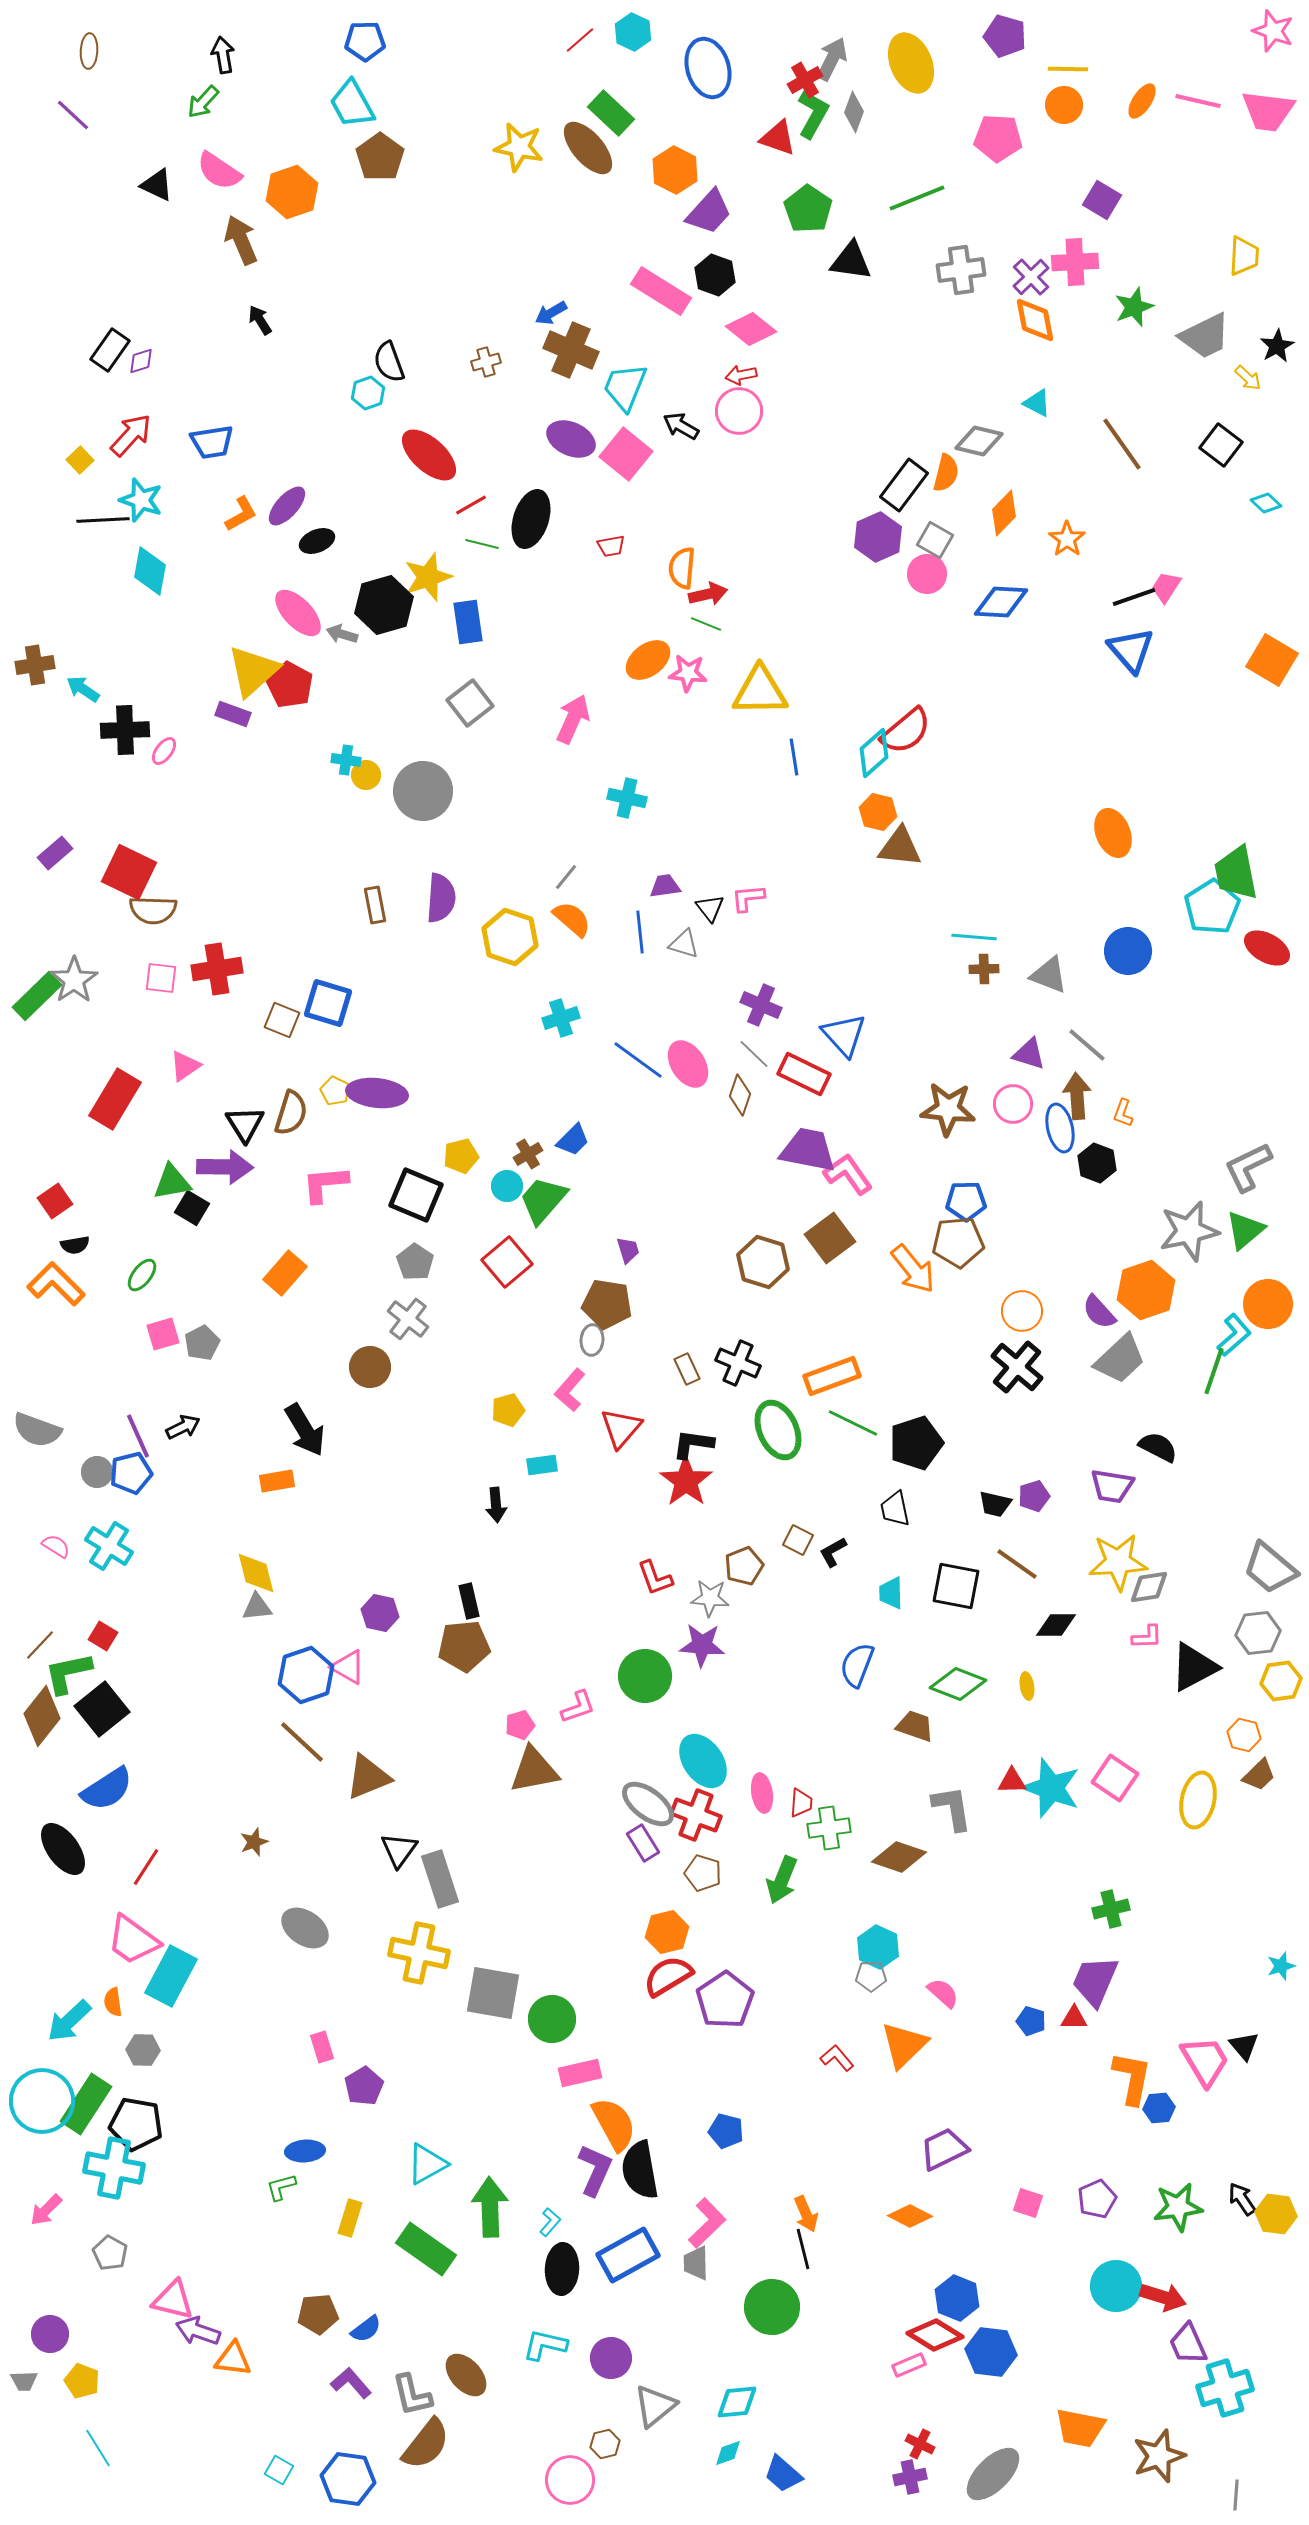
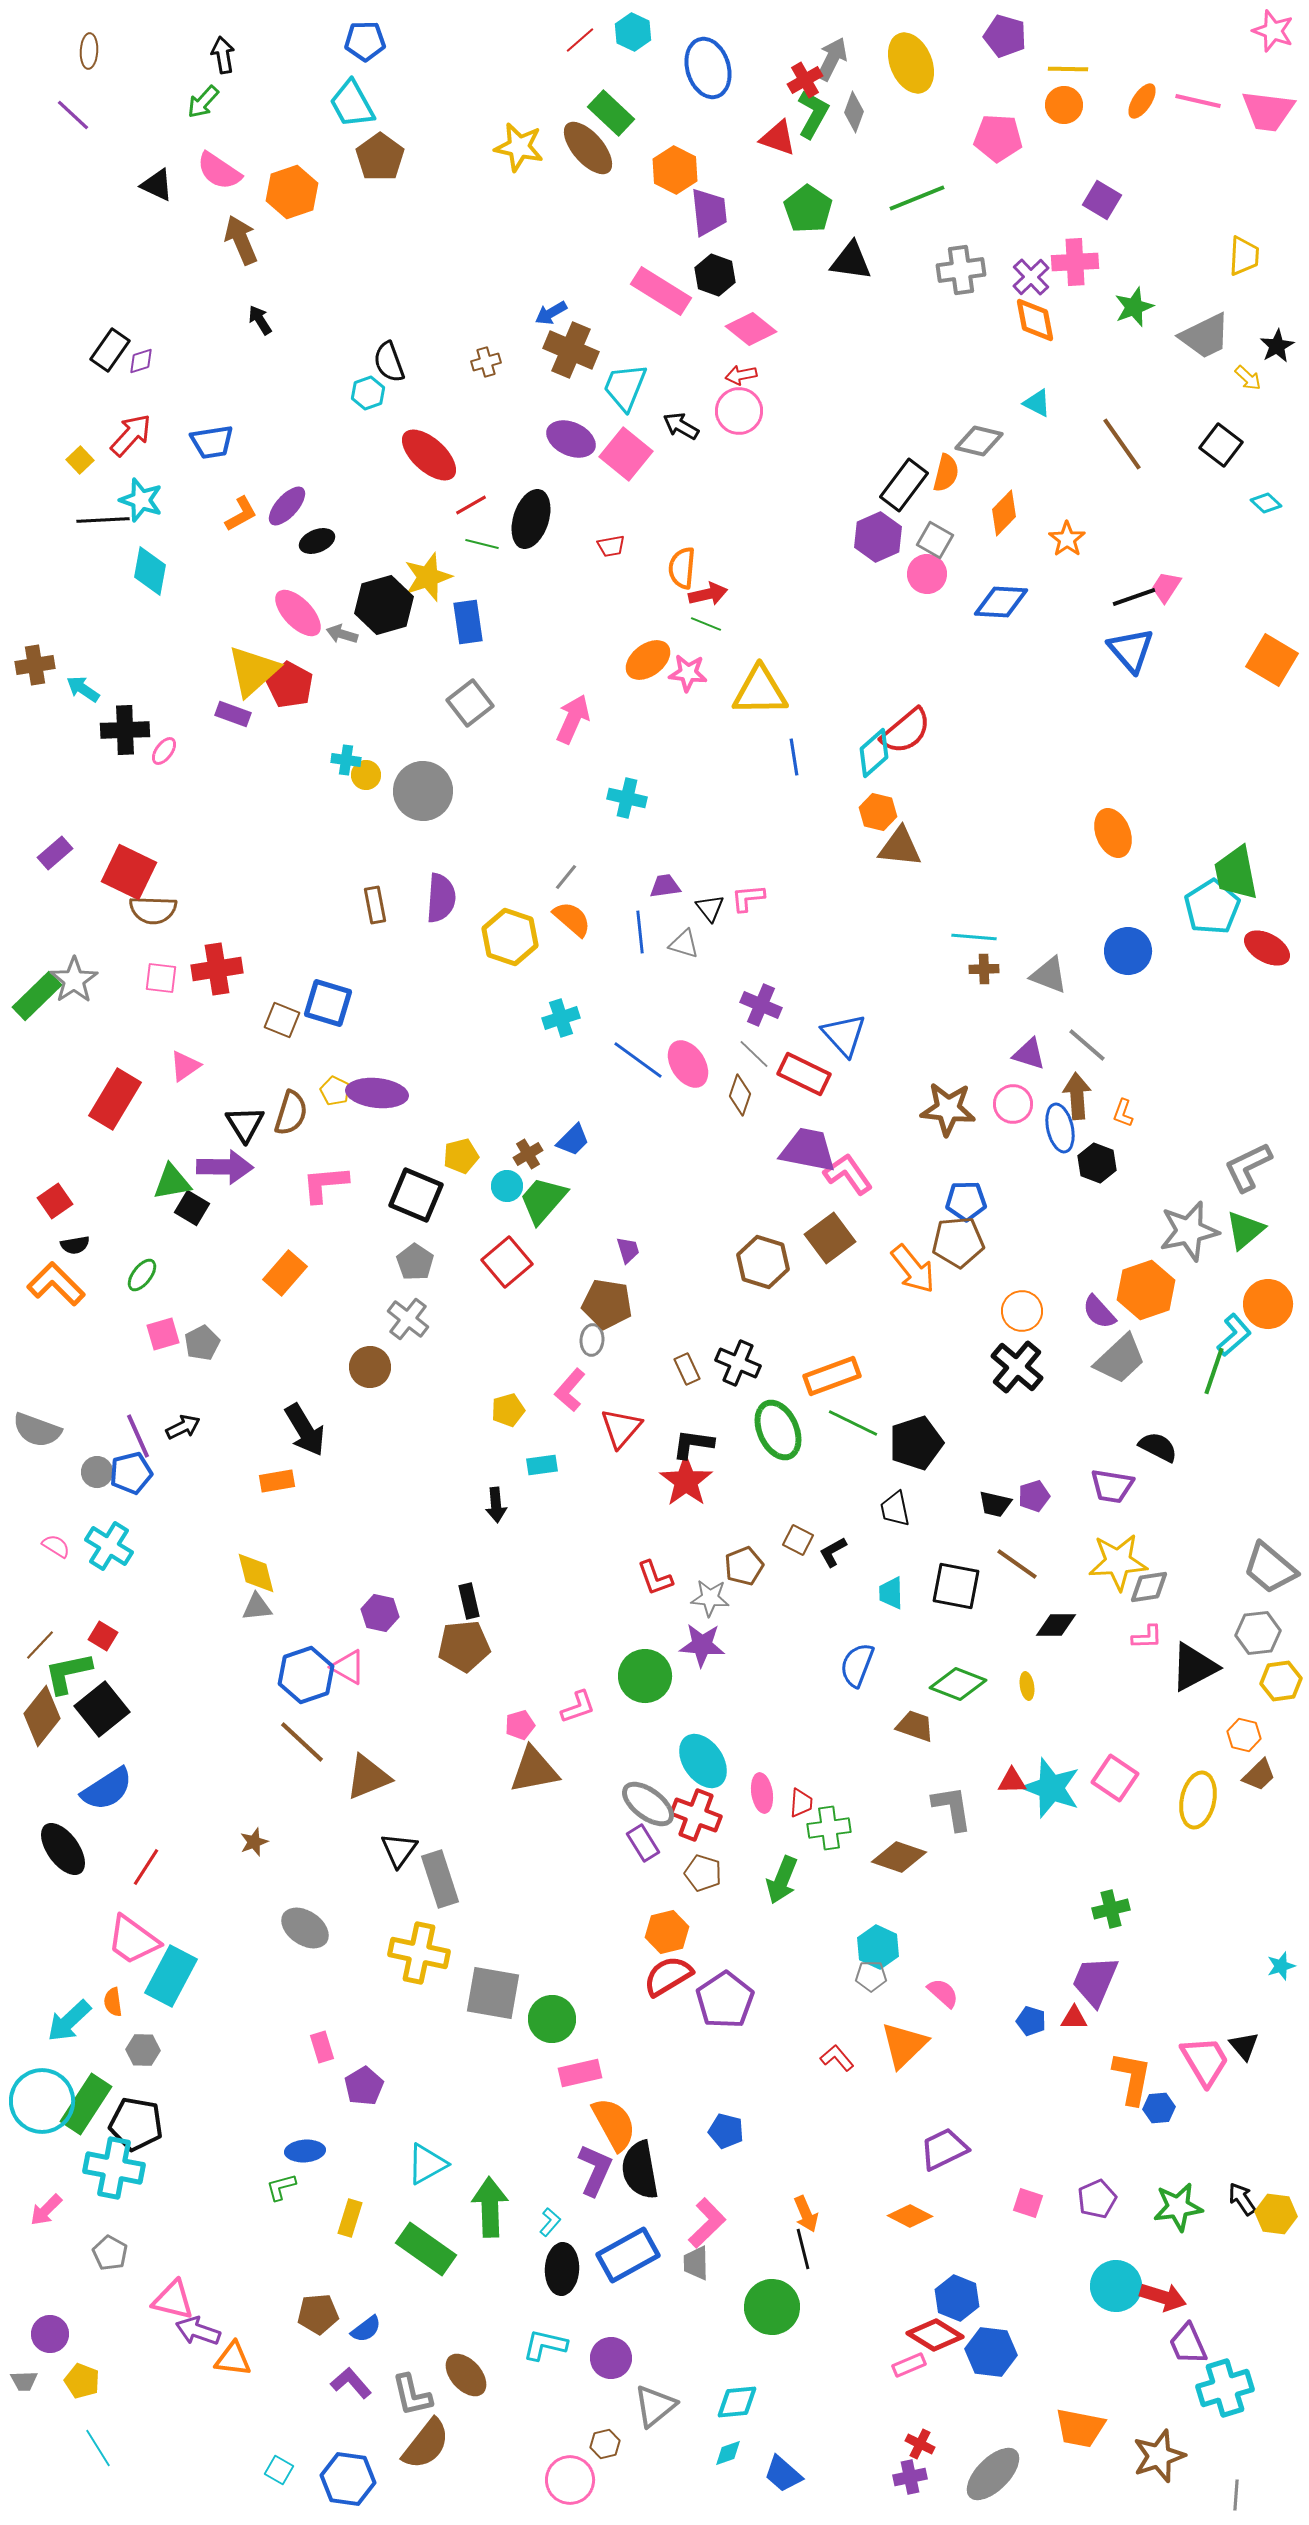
purple trapezoid at (709, 212): rotated 48 degrees counterclockwise
